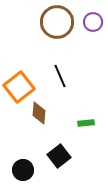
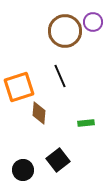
brown circle: moved 8 px right, 9 px down
orange square: rotated 20 degrees clockwise
black square: moved 1 px left, 4 px down
